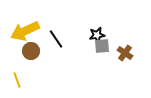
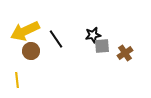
black star: moved 4 px left
brown cross: rotated 21 degrees clockwise
yellow line: rotated 14 degrees clockwise
